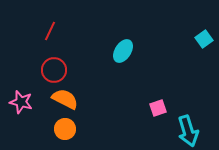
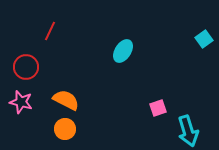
red circle: moved 28 px left, 3 px up
orange semicircle: moved 1 px right, 1 px down
